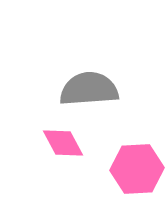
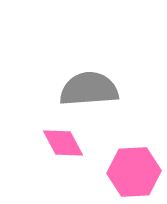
pink hexagon: moved 3 px left, 3 px down
